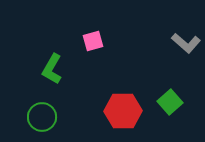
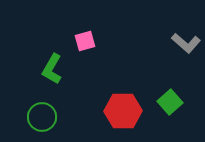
pink square: moved 8 px left
